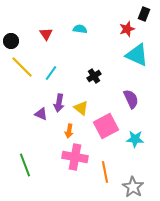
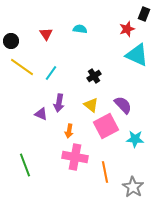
yellow line: rotated 10 degrees counterclockwise
purple semicircle: moved 8 px left, 6 px down; rotated 18 degrees counterclockwise
yellow triangle: moved 10 px right, 3 px up
